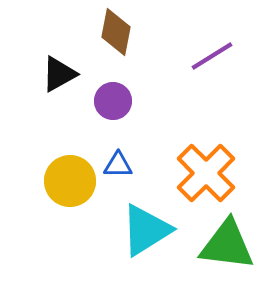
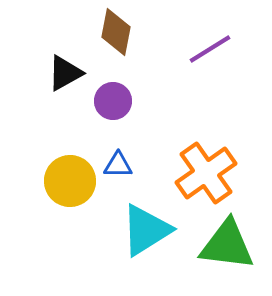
purple line: moved 2 px left, 7 px up
black triangle: moved 6 px right, 1 px up
orange cross: rotated 10 degrees clockwise
